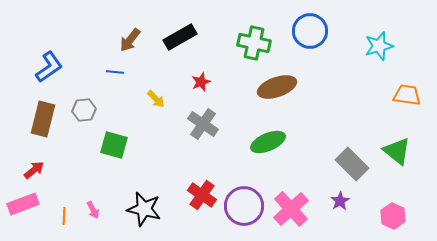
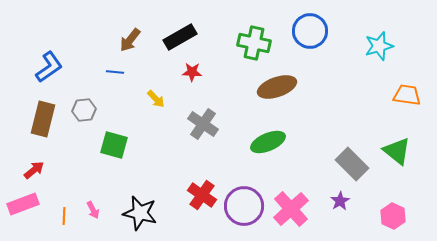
red star: moved 9 px left, 10 px up; rotated 24 degrees clockwise
black star: moved 4 px left, 4 px down
